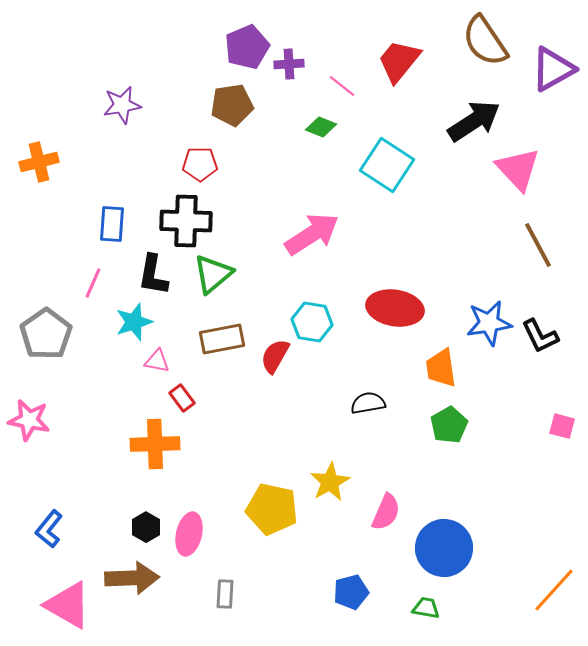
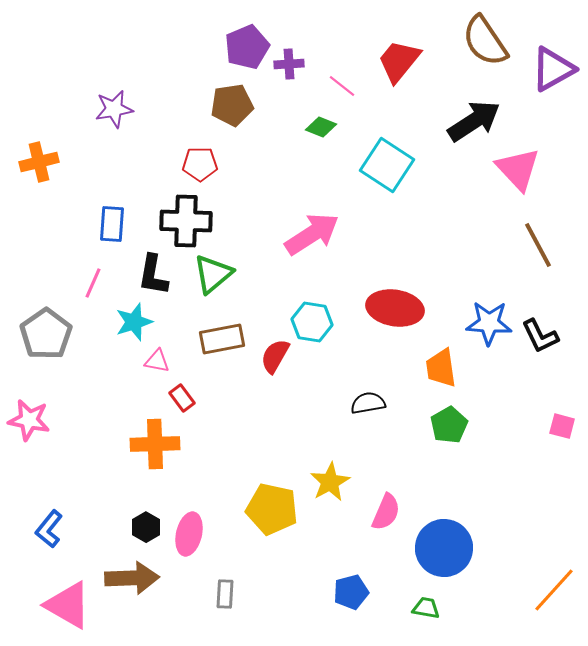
purple star at (122, 105): moved 8 px left, 4 px down
blue star at (489, 323): rotated 12 degrees clockwise
